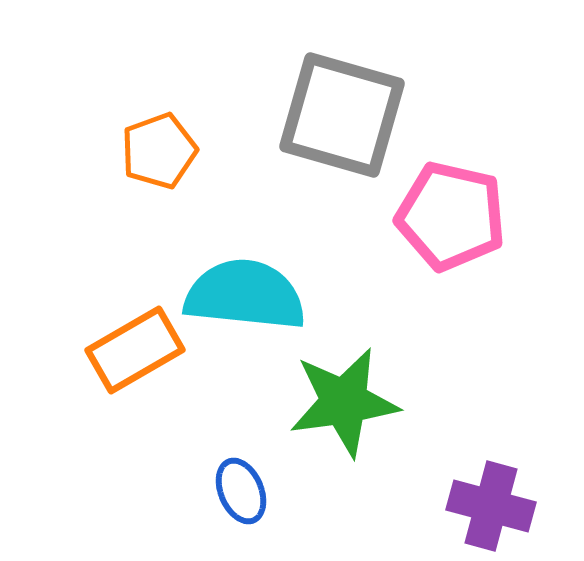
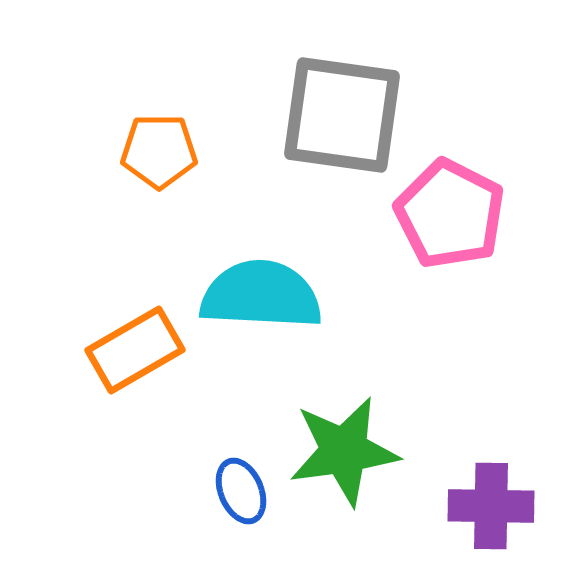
gray square: rotated 8 degrees counterclockwise
orange pentagon: rotated 20 degrees clockwise
pink pentagon: moved 1 px left, 2 px up; rotated 14 degrees clockwise
cyan semicircle: moved 16 px right; rotated 3 degrees counterclockwise
green star: moved 49 px down
purple cross: rotated 14 degrees counterclockwise
